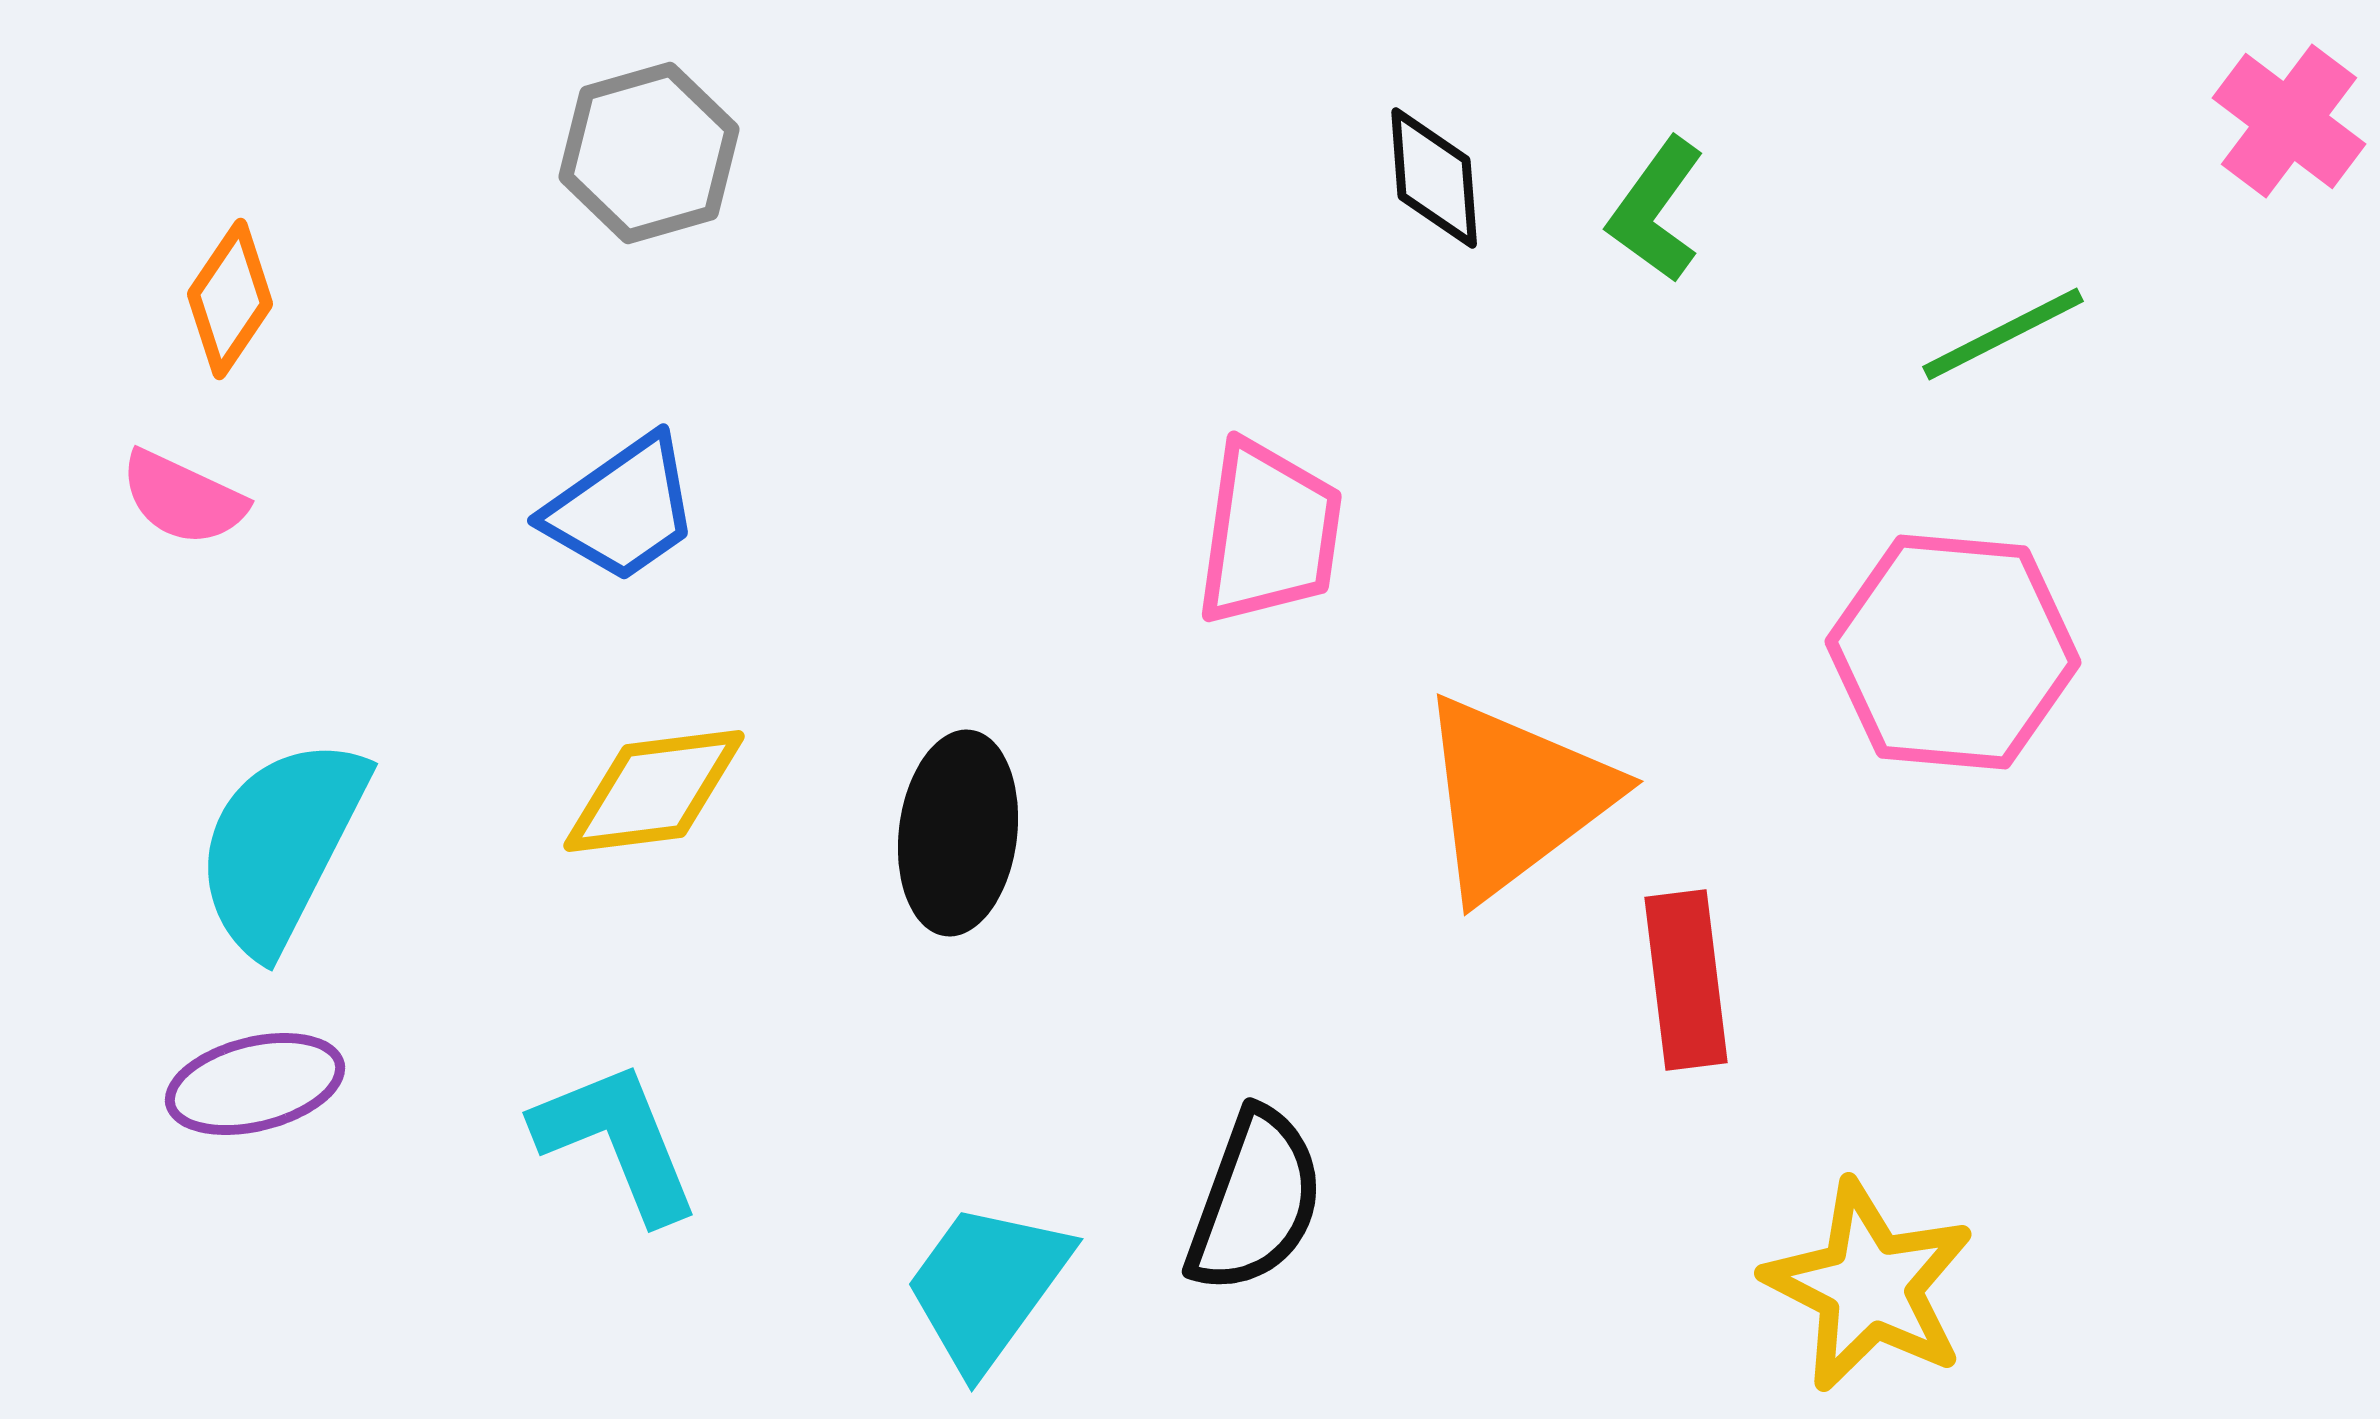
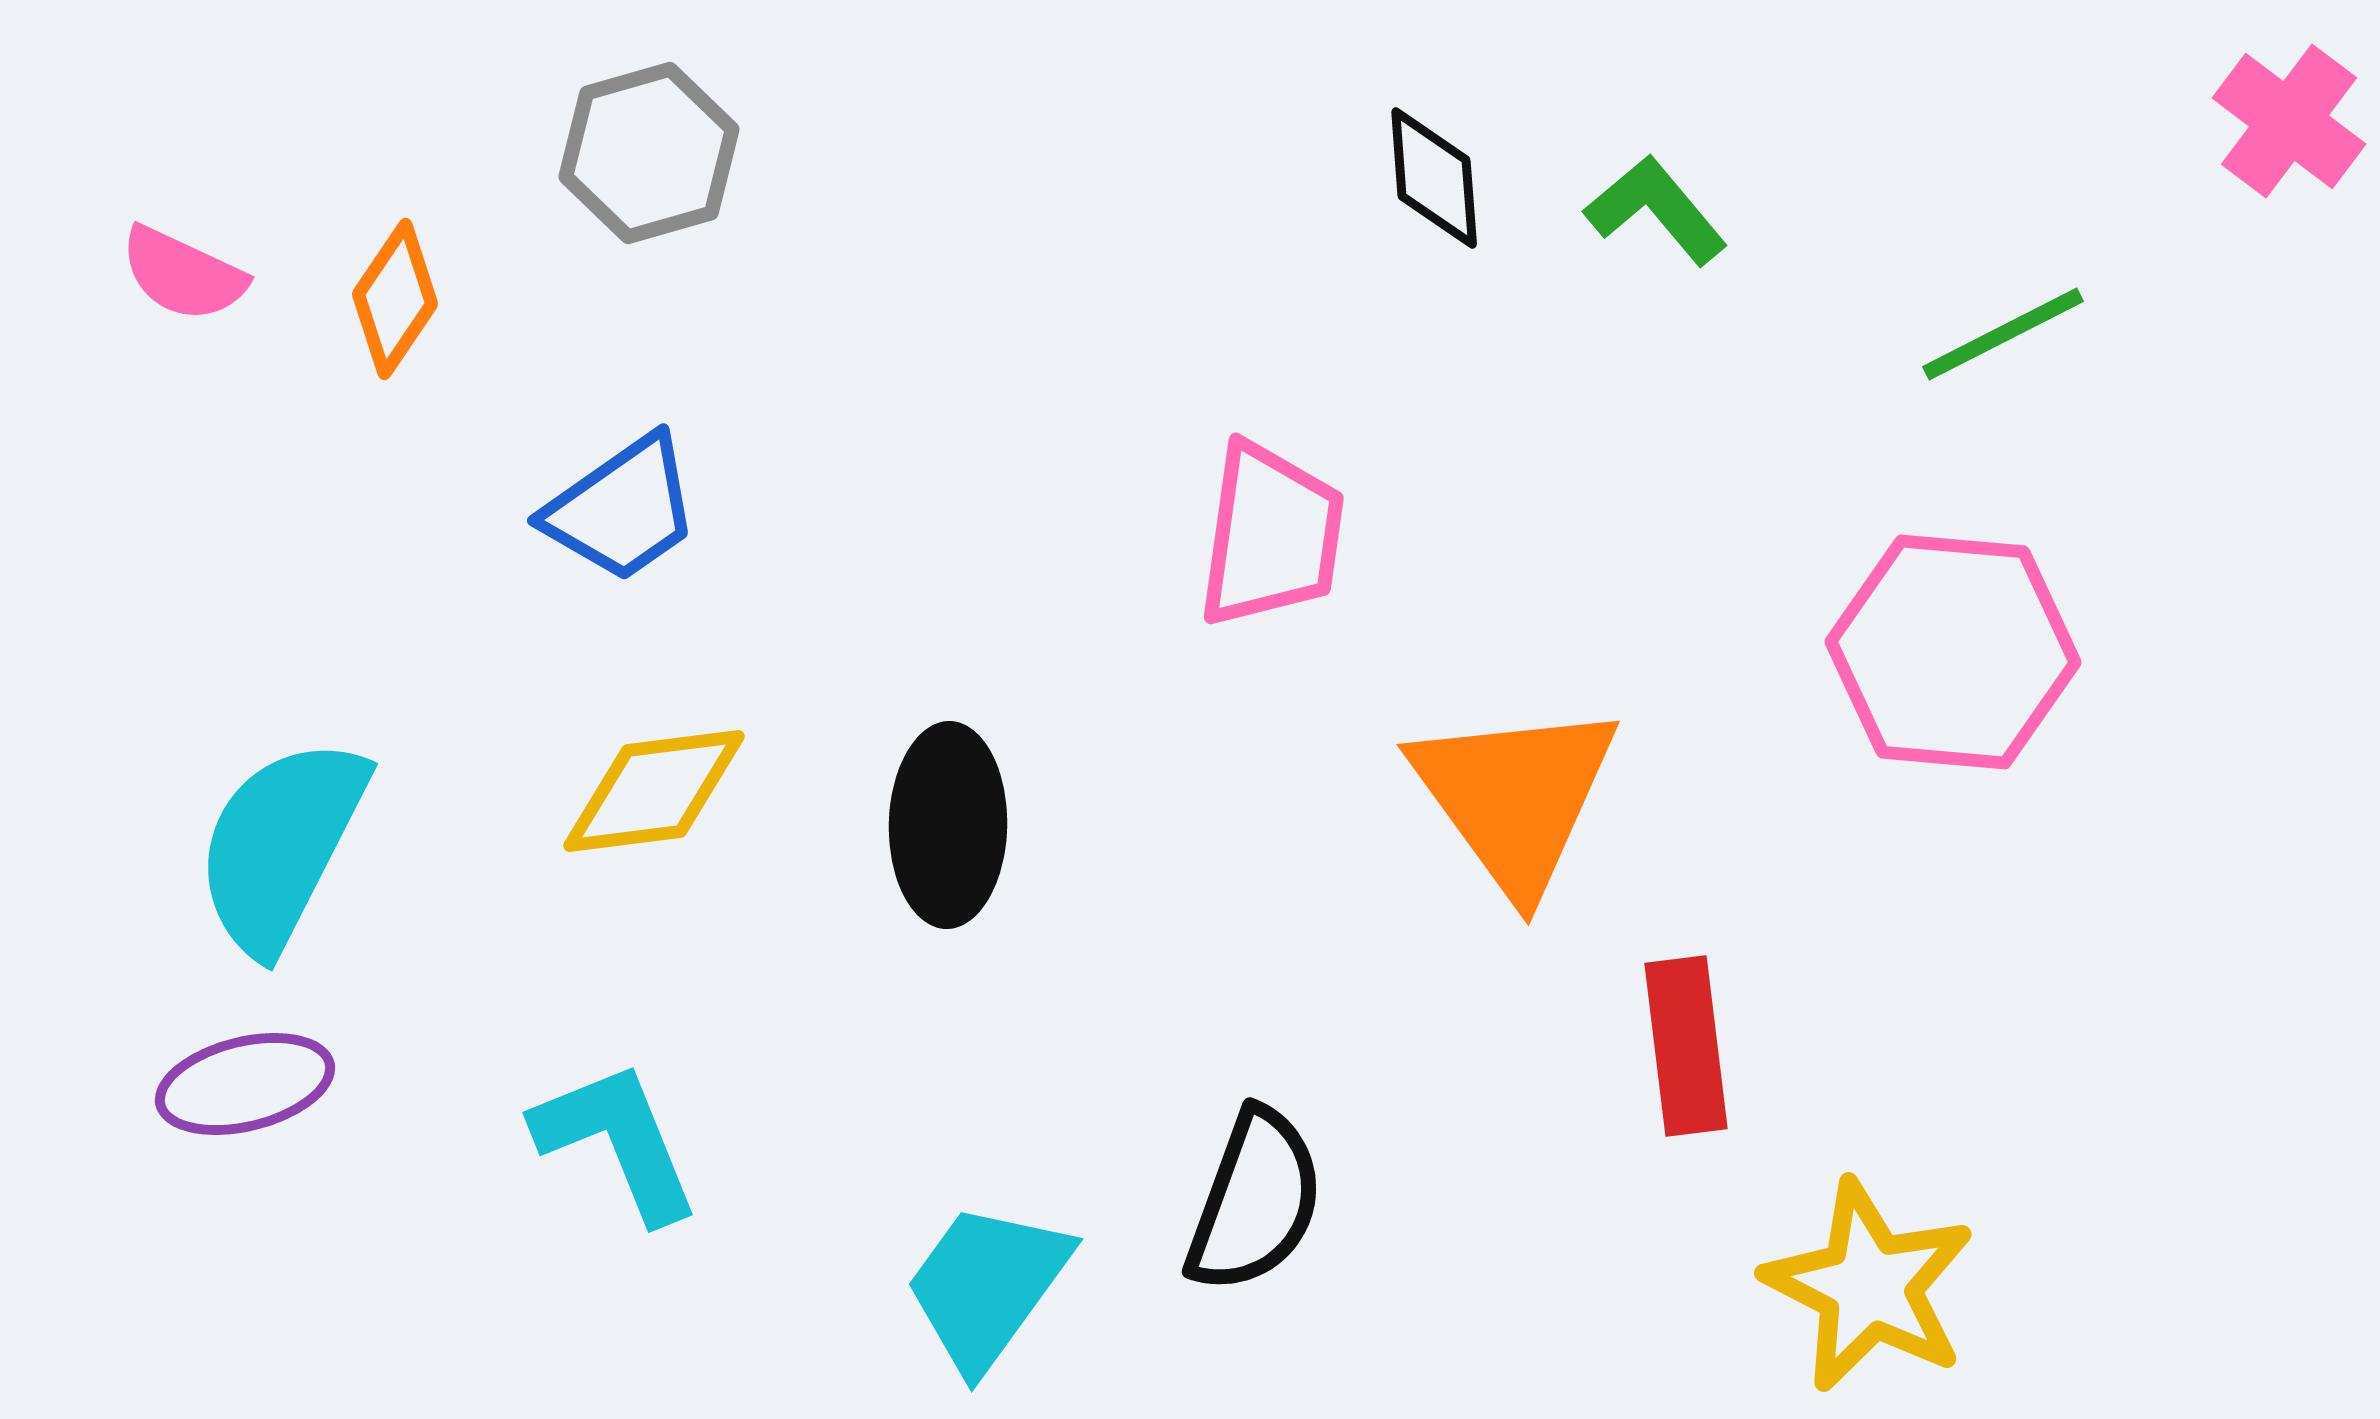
green L-shape: rotated 104 degrees clockwise
orange diamond: moved 165 px right
pink semicircle: moved 224 px up
pink trapezoid: moved 2 px right, 2 px down
orange triangle: rotated 29 degrees counterclockwise
black ellipse: moved 10 px left, 8 px up; rotated 6 degrees counterclockwise
red rectangle: moved 66 px down
purple ellipse: moved 10 px left
